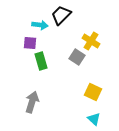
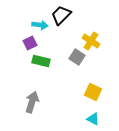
purple square: rotated 32 degrees counterclockwise
green rectangle: rotated 60 degrees counterclockwise
cyan triangle: moved 1 px left; rotated 16 degrees counterclockwise
